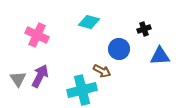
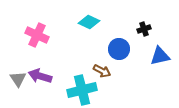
cyan diamond: rotated 10 degrees clockwise
blue triangle: rotated 10 degrees counterclockwise
purple arrow: rotated 100 degrees counterclockwise
